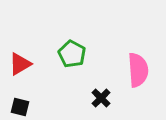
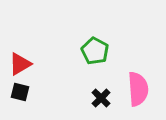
green pentagon: moved 23 px right, 3 px up
pink semicircle: moved 19 px down
black square: moved 15 px up
